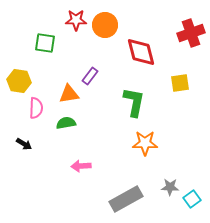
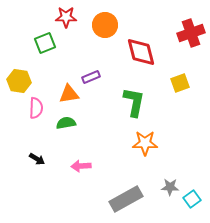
red star: moved 10 px left, 3 px up
green square: rotated 30 degrees counterclockwise
purple rectangle: moved 1 px right, 1 px down; rotated 30 degrees clockwise
yellow square: rotated 12 degrees counterclockwise
black arrow: moved 13 px right, 15 px down
